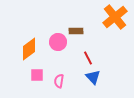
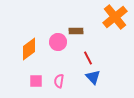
pink square: moved 1 px left, 6 px down
